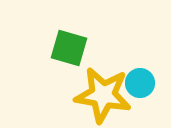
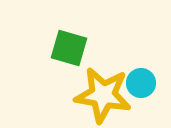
cyan circle: moved 1 px right
